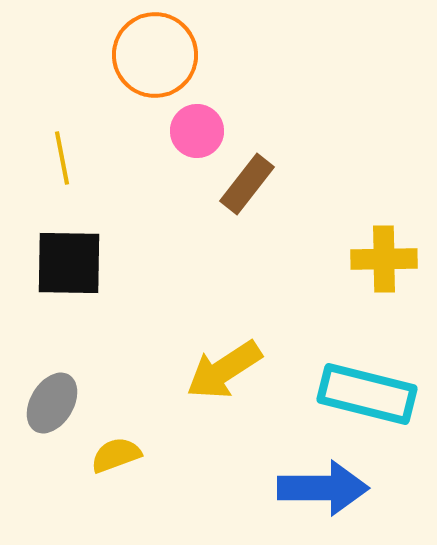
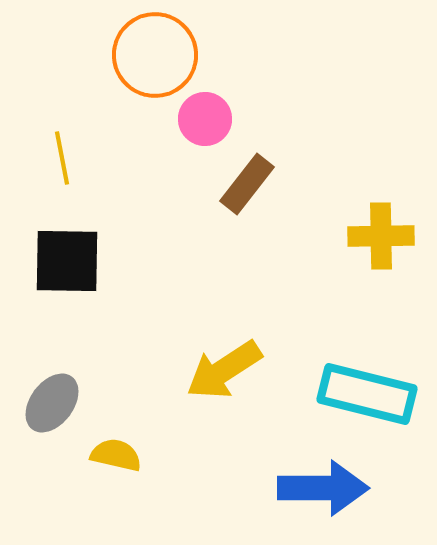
pink circle: moved 8 px right, 12 px up
yellow cross: moved 3 px left, 23 px up
black square: moved 2 px left, 2 px up
gray ellipse: rotated 6 degrees clockwise
yellow semicircle: rotated 33 degrees clockwise
